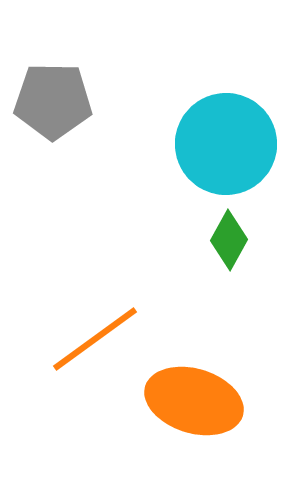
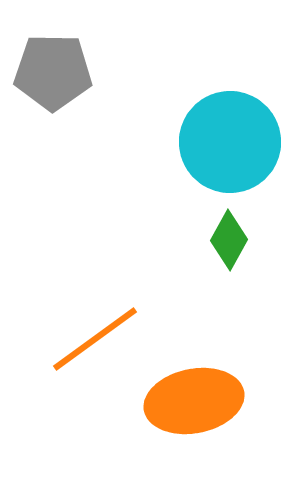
gray pentagon: moved 29 px up
cyan circle: moved 4 px right, 2 px up
orange ellipse: rotated 28 degrees counterclockwise
